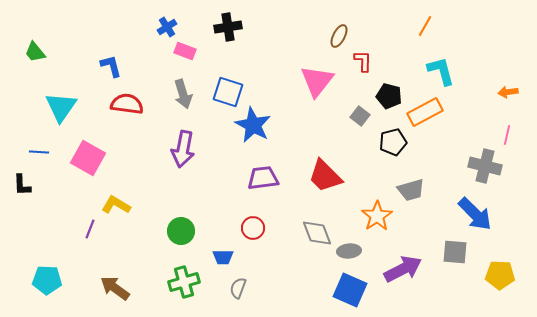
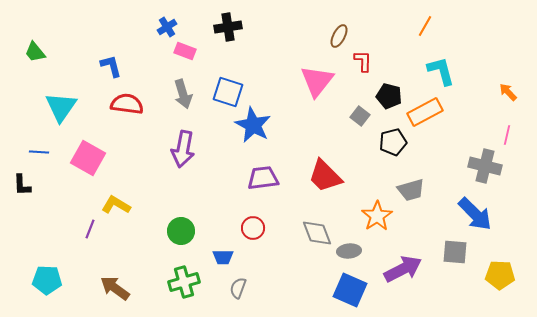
orange arrow at (508, 92): rotated 54 degrees clockwise
